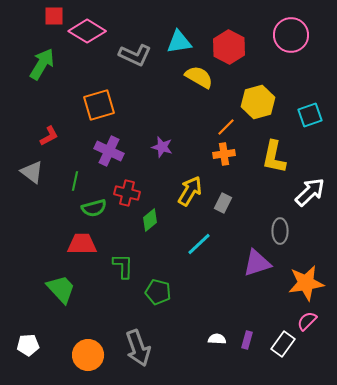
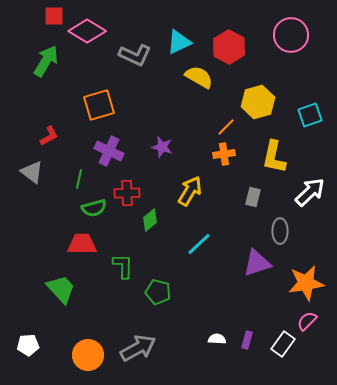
cyan triangle: rotated 16 degrees counterclockwise
green arrow: moved 4 px right, 3 px up
green line: moved 4 px right, 2 px up
red cross: rotated 15 degrees counterclockwise
gray rectangle: moved 30 px right, 6 px up; rotated 12 degrees counterclockwise
gray arrow: rotated 99 degrees counterclockwise
